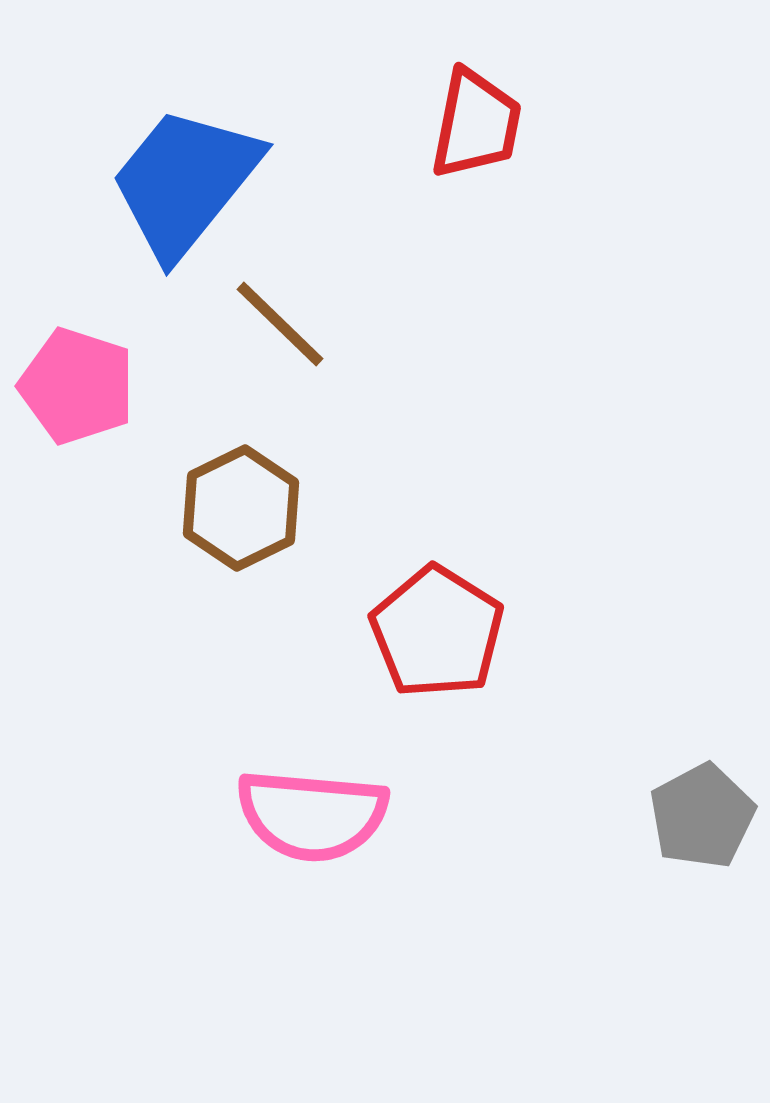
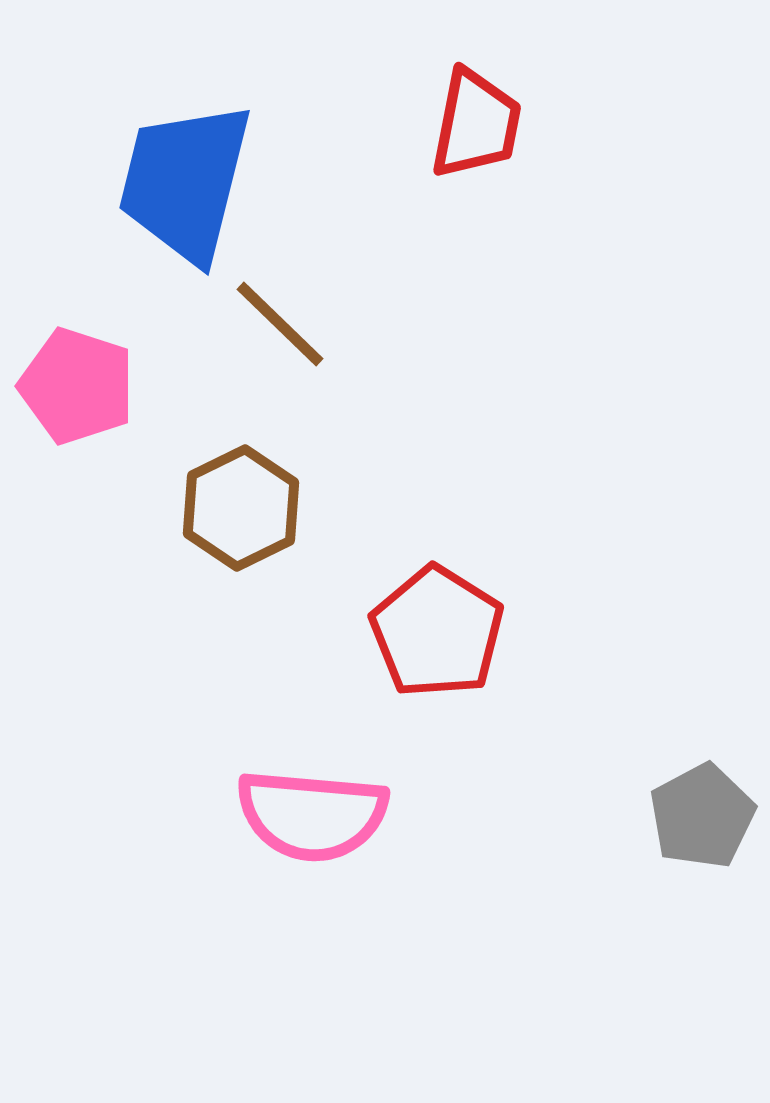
blue trapezoid: rotated 25 degrees counterclockwise
